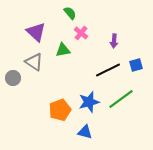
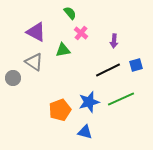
purple triangle: rotated 15 degrees counterclockwise
green line: rotated 12 degrees clockwise
